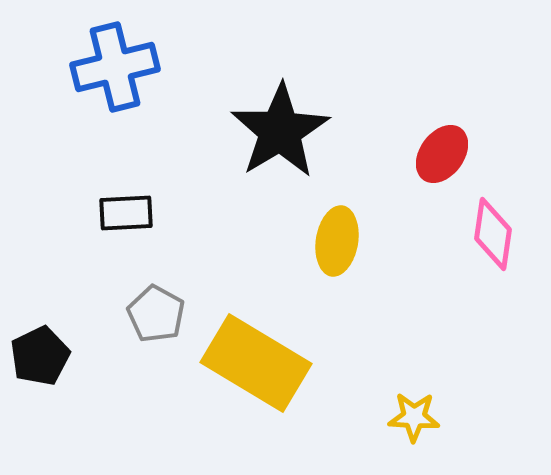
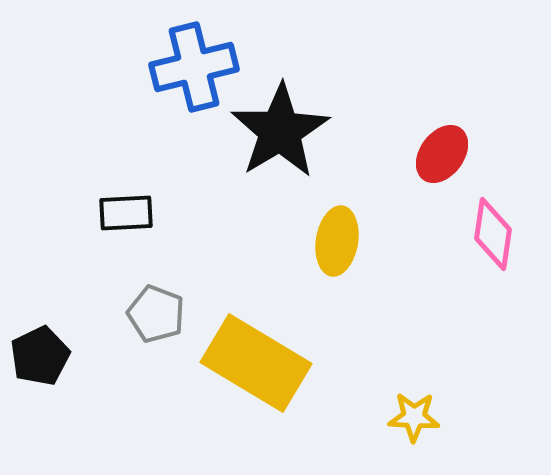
blue cross: moved 79 px right
gray pentagon: rotated 8 degrees counterclockwise
